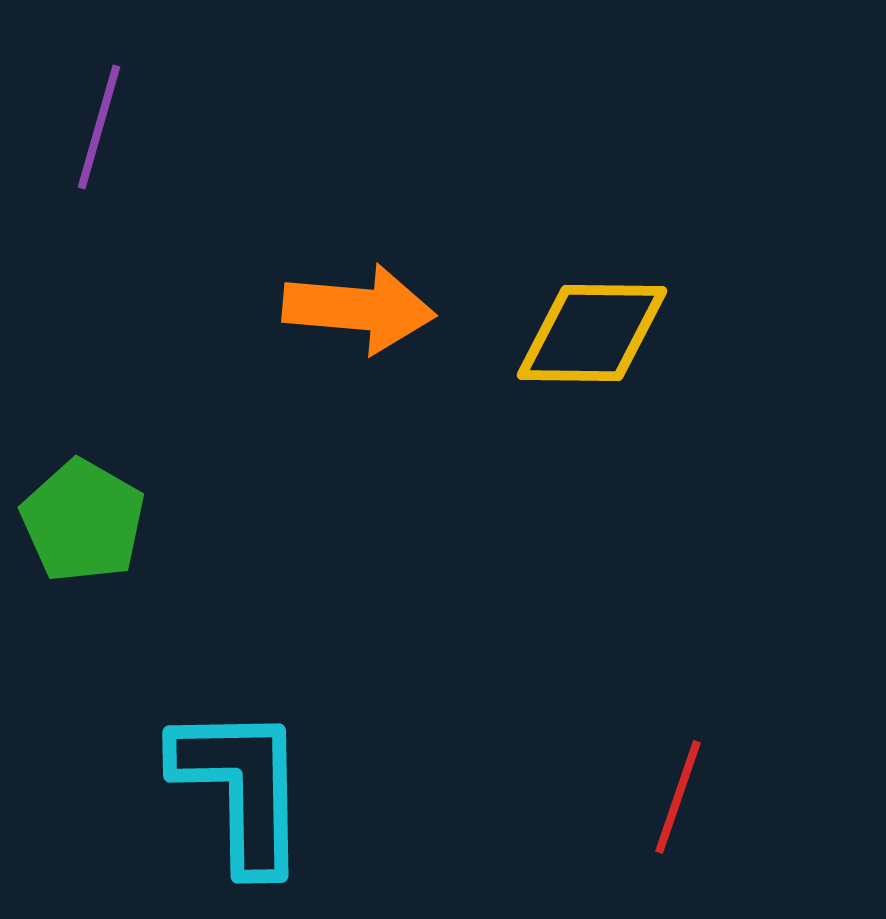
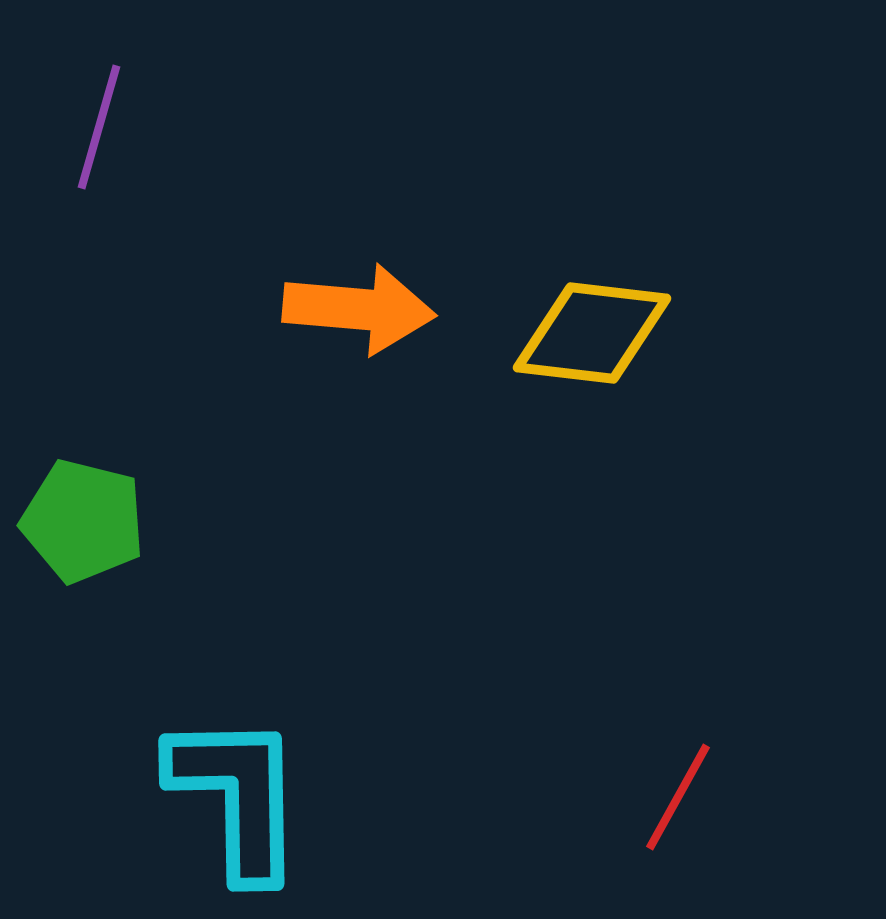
yellow diamond: rotated 6 degrees clockwise
green pentagon: rotated 16 degrees counterclockwise
cyan L-shape: moved 4 px left, 8 px down
red line: rotated 10 degrees clockwise
